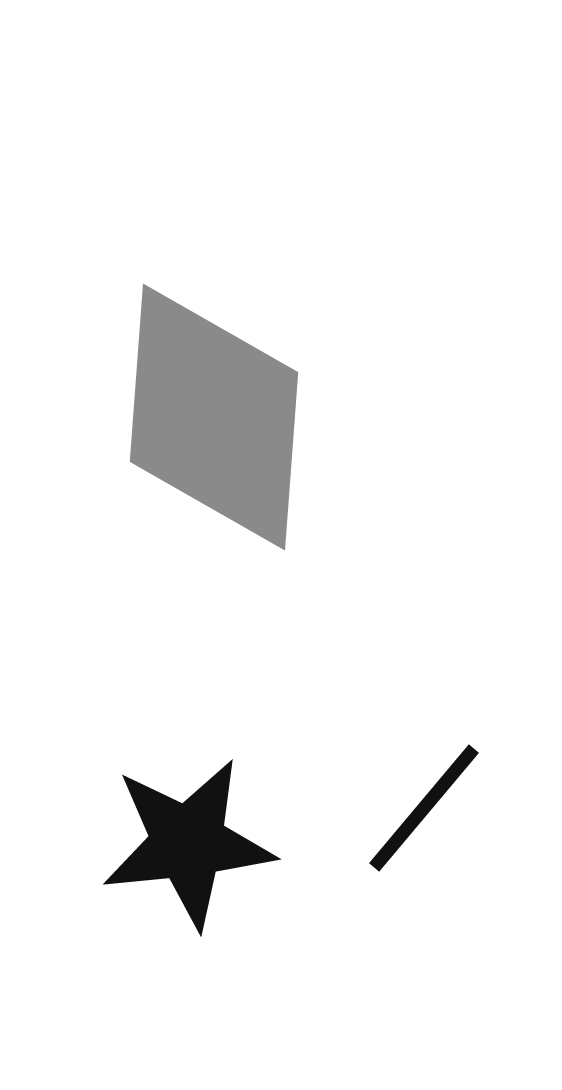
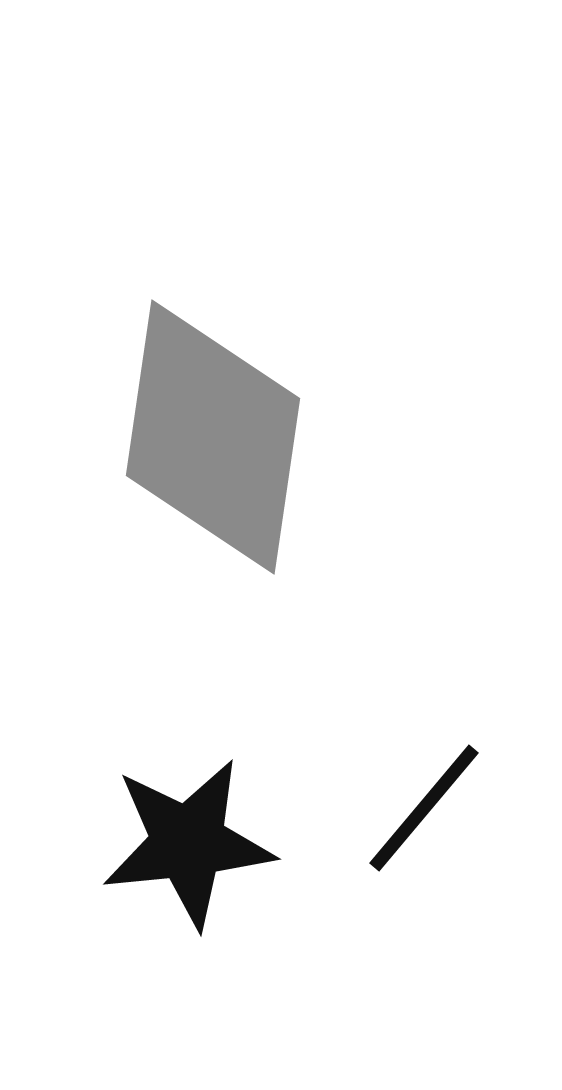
gray diamond: moved 1 px left, 20 px down; rotated 4 degrees clockwise
